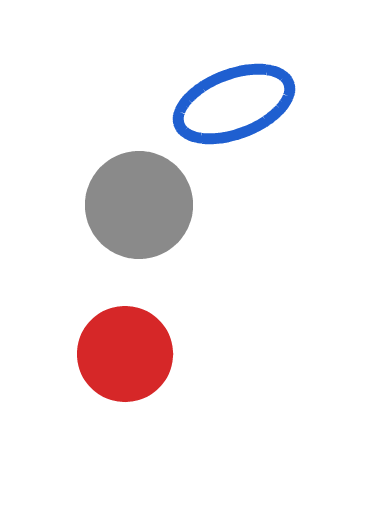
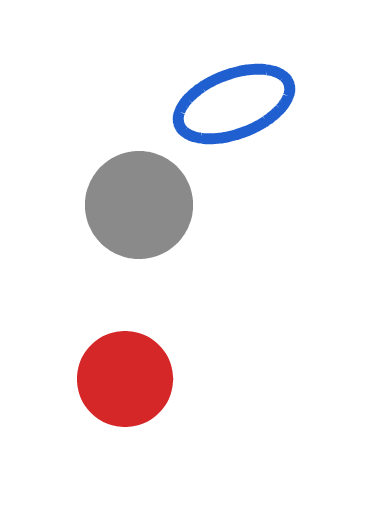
red circle: moved 25 px down
